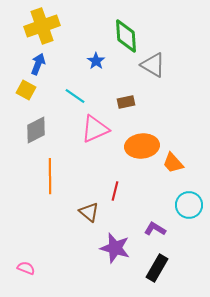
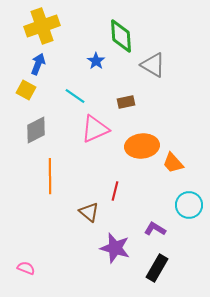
green diamond: moved 5 px left
